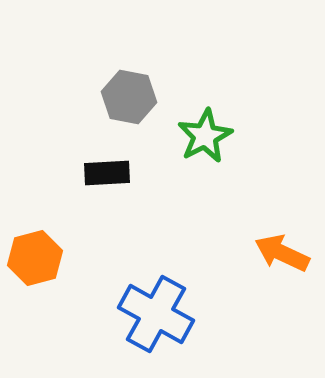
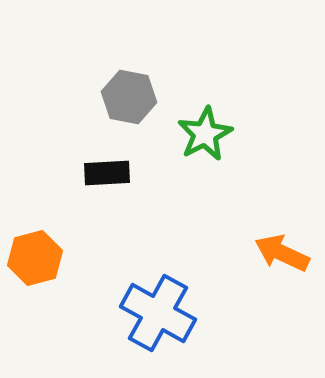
green star: moved 2 px up
blue cross: moved 2 px right, 1 px up
